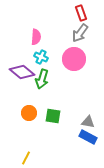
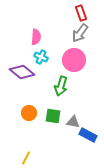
pink circle: moved 1 px down
green arrow: moved 19 px right, 7 px down
gray triangle: moved 15 px left
blue rectangle: moved 2 px up
